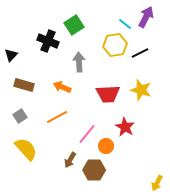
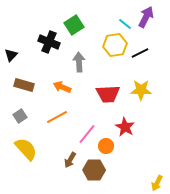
black cross: moved 1 px right, 1 px down
yellow star: rotated 15 degrees counterclockwise
